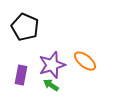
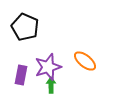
purple star: moved 4 px left, 2 px down
green arrow: rotated 56 degrees clockwise
